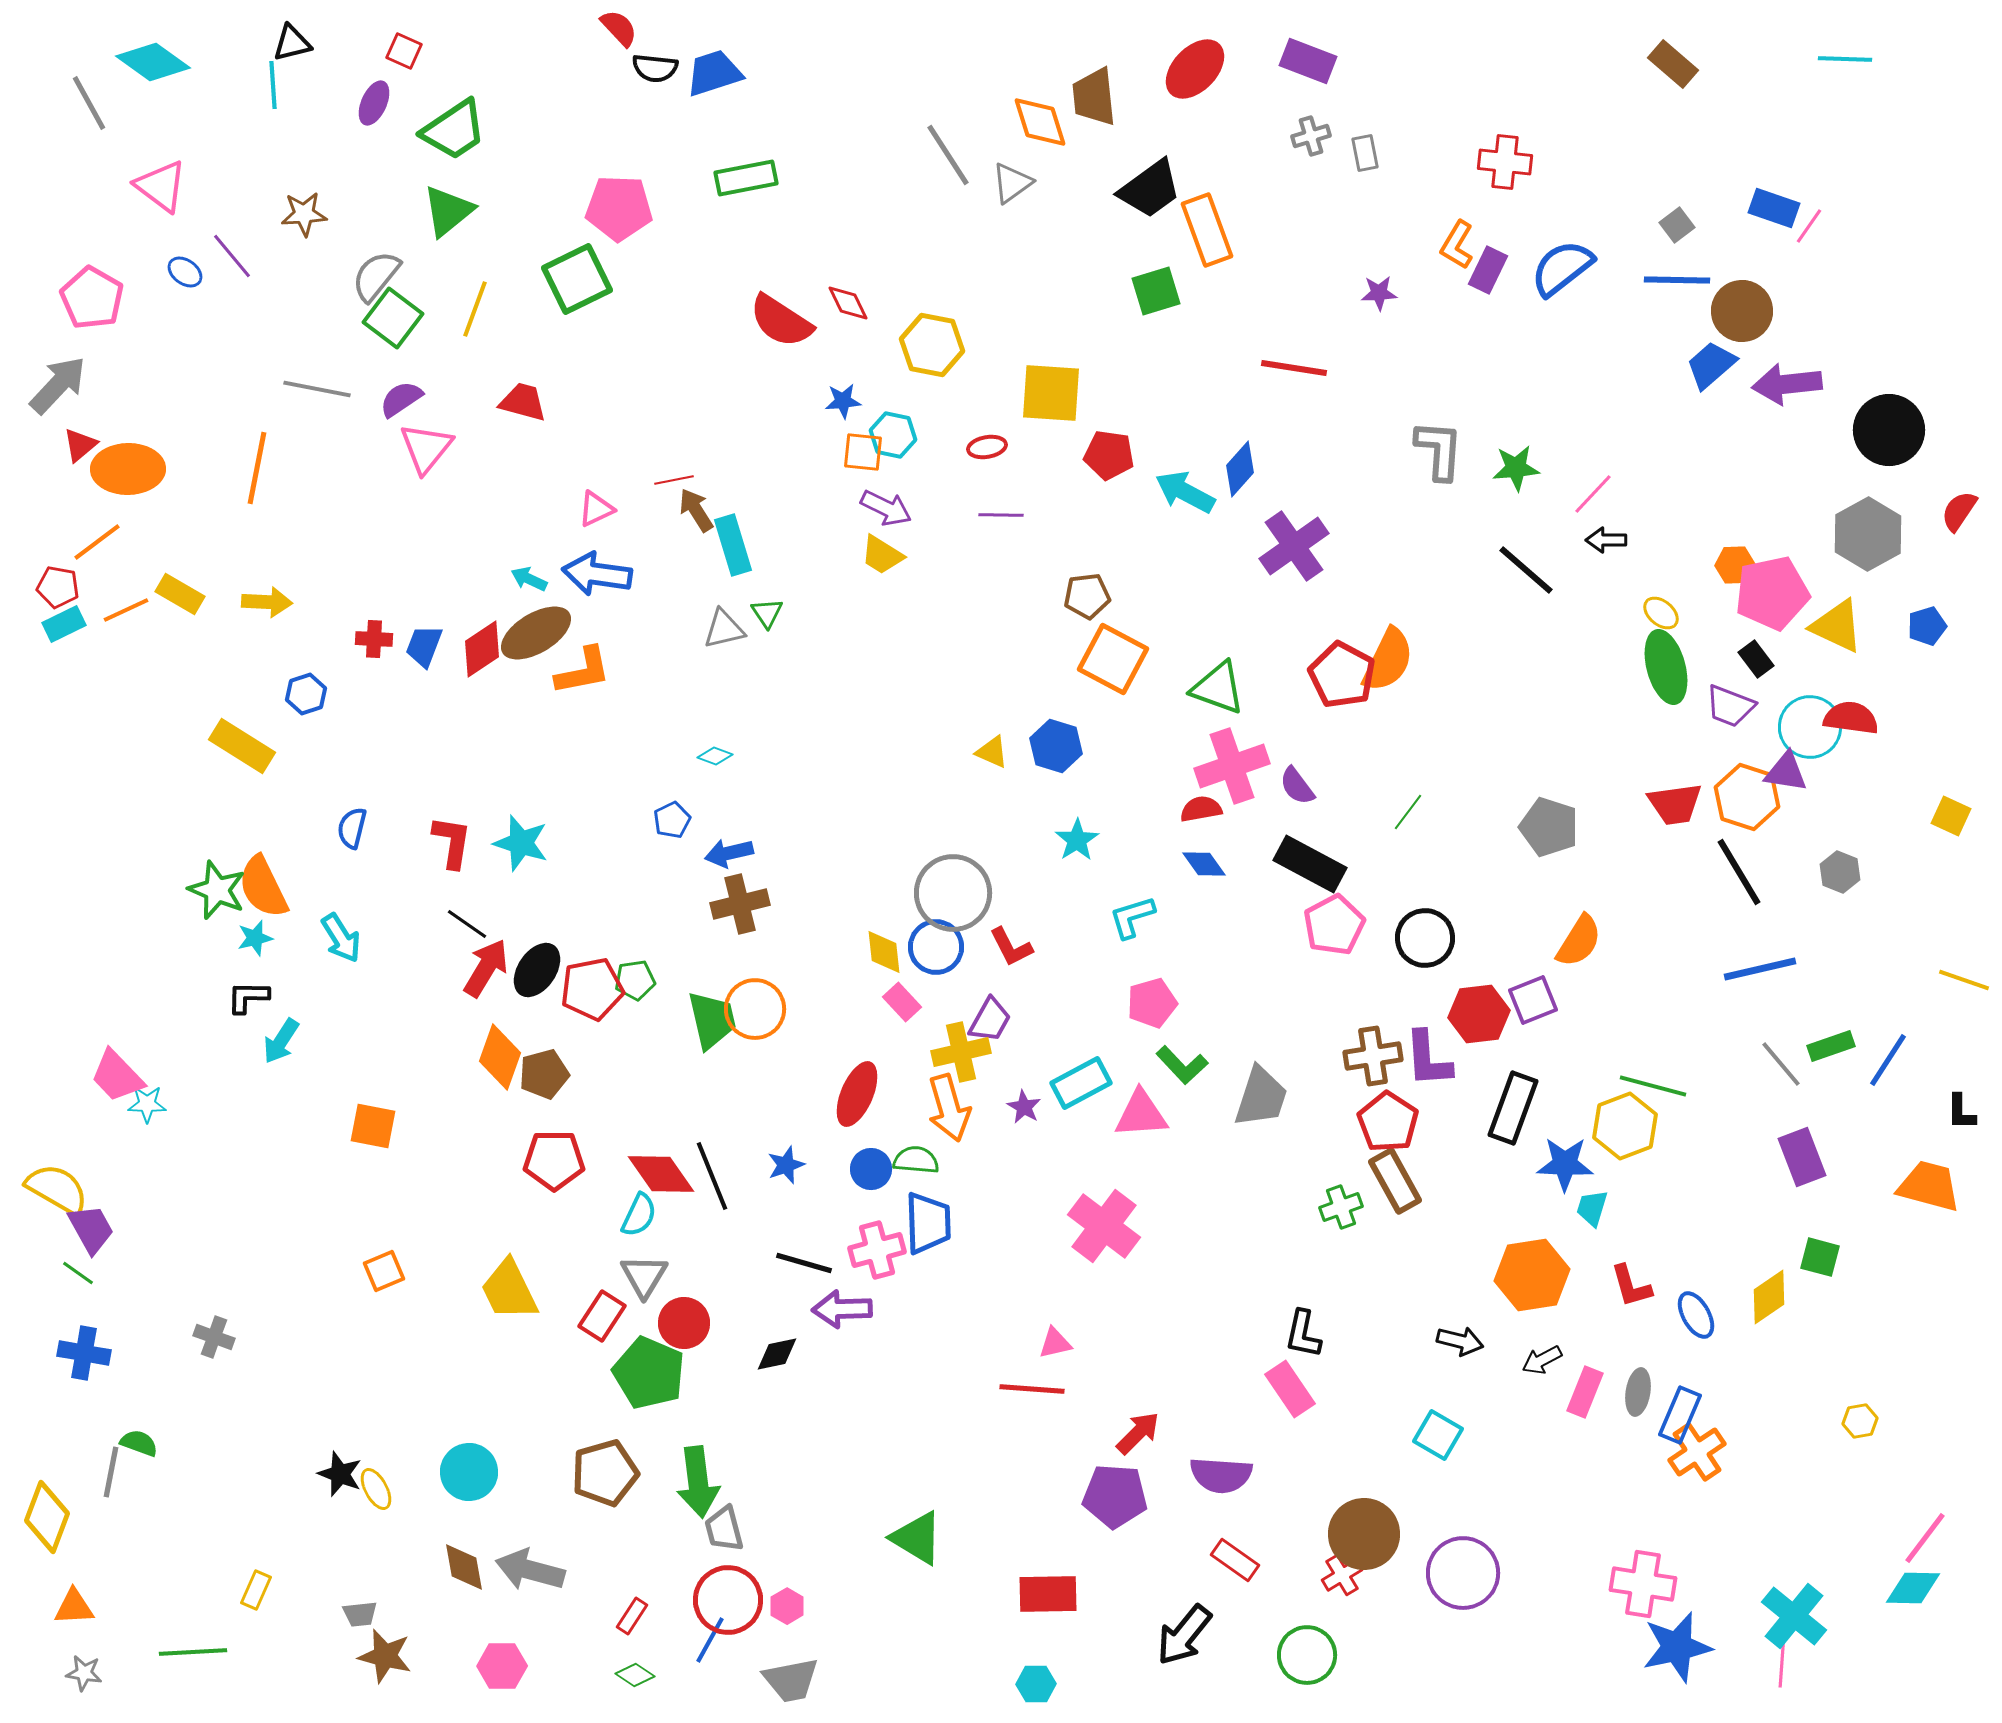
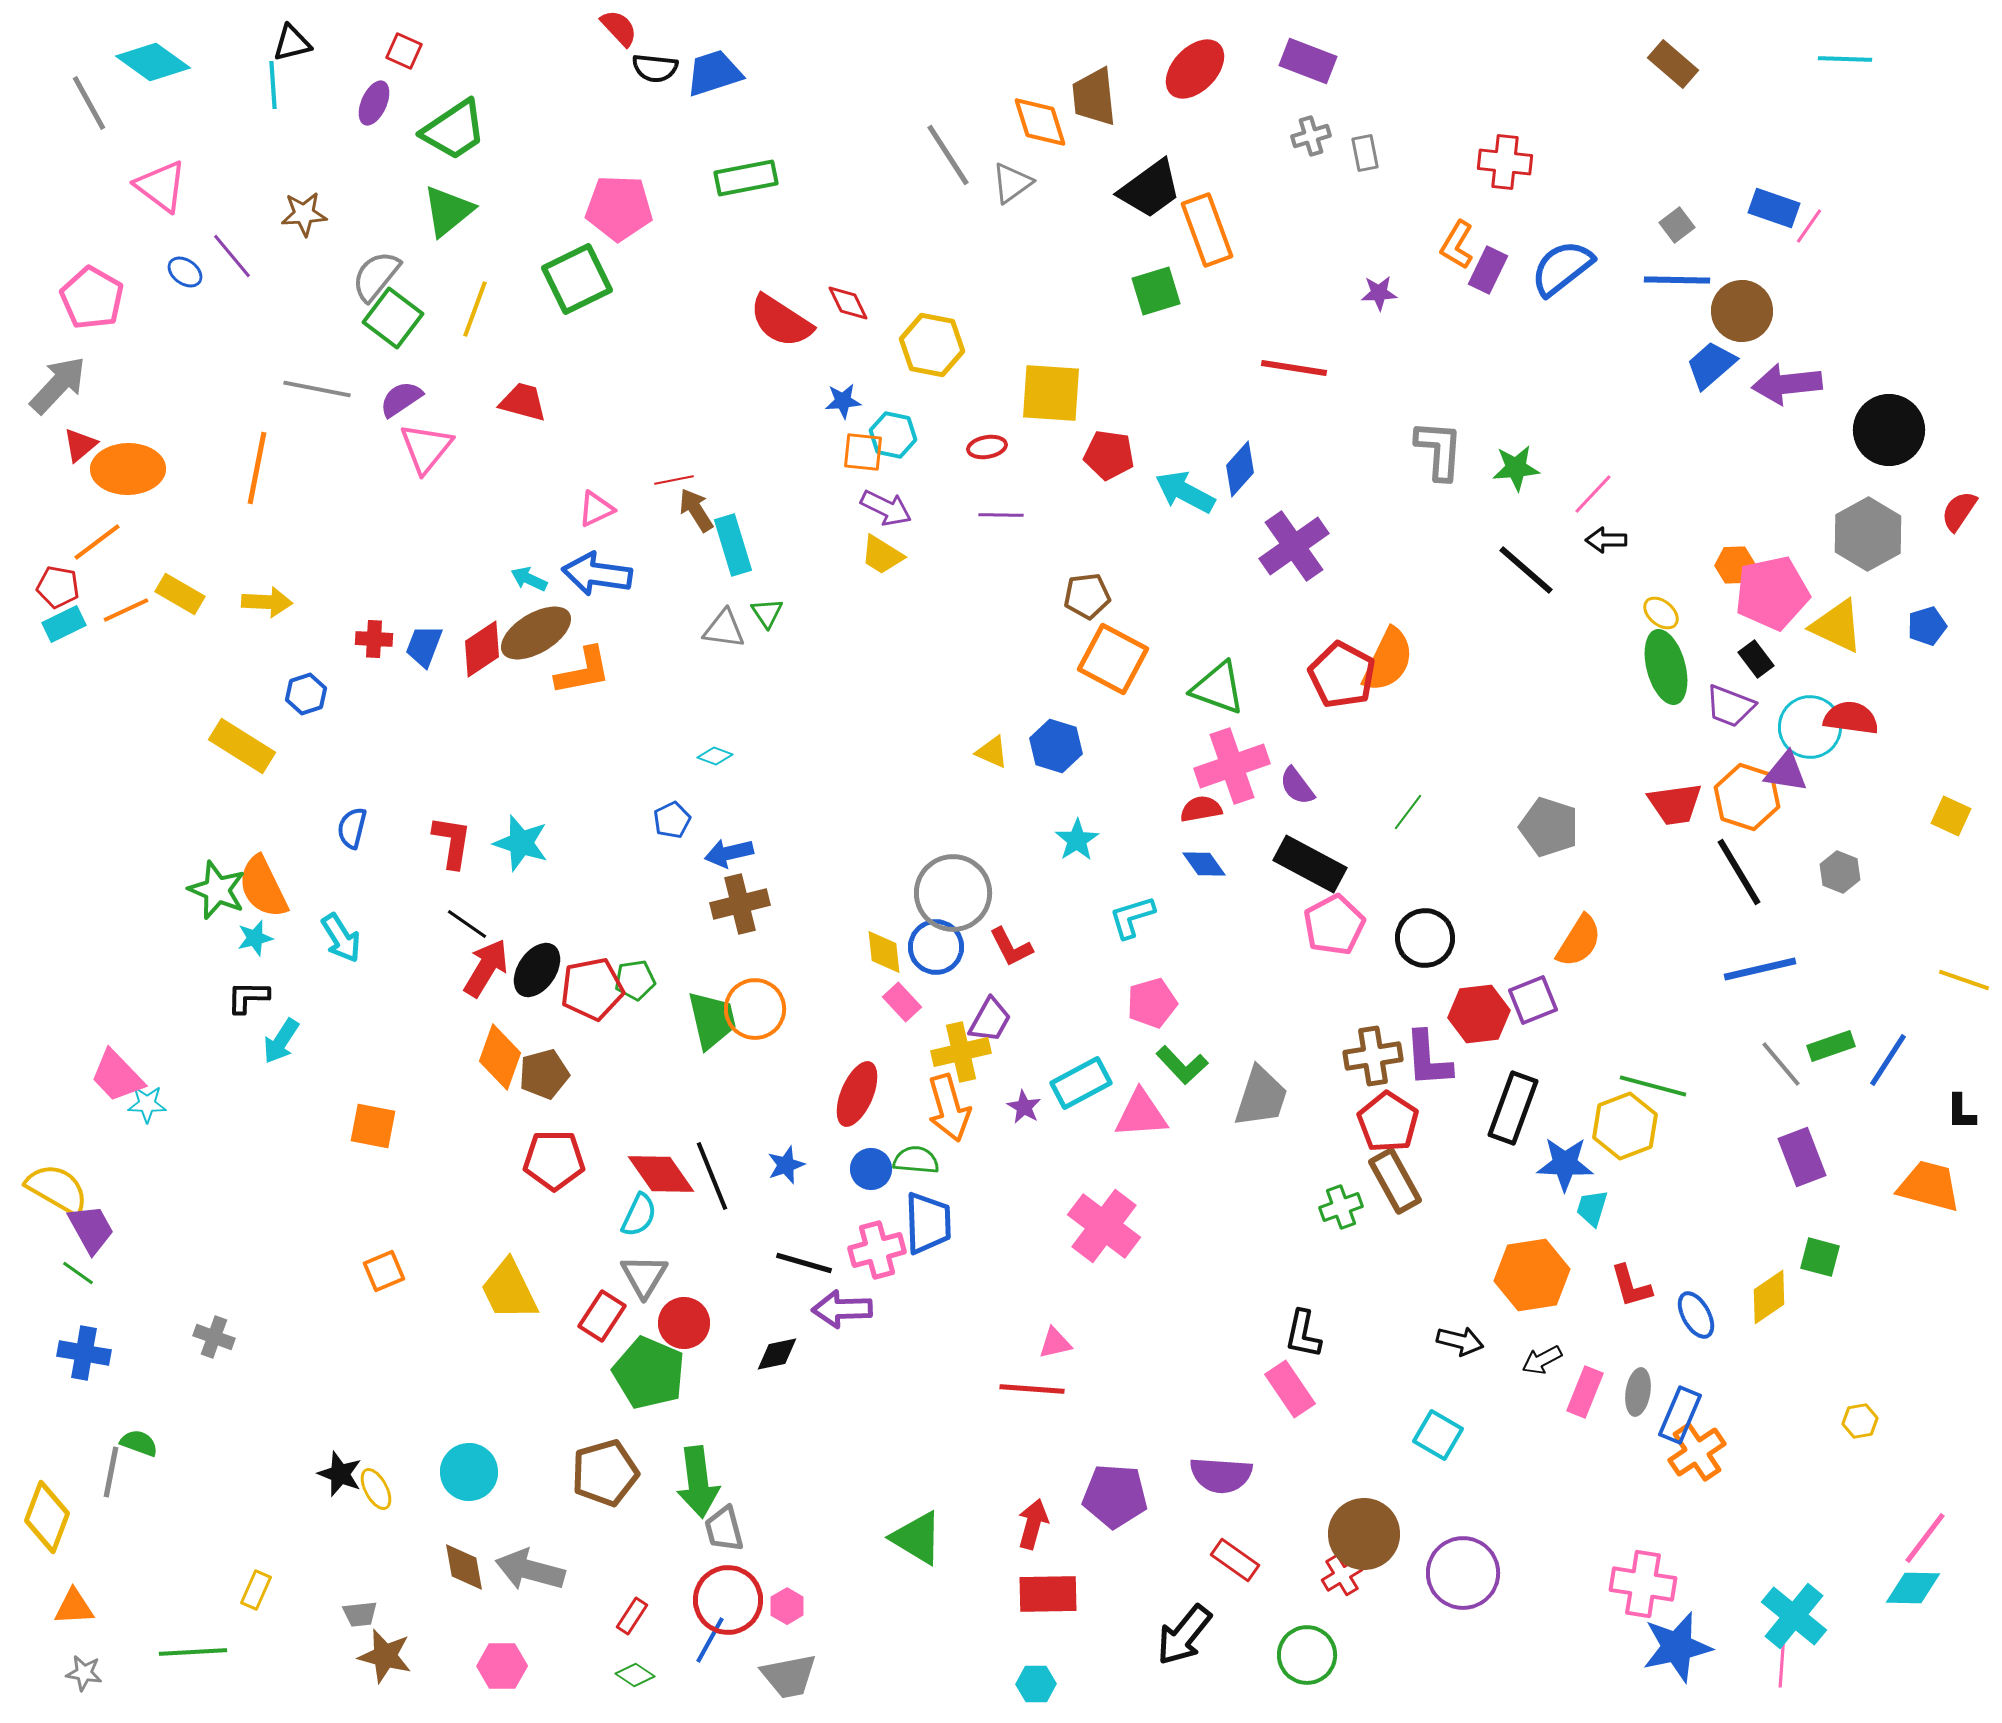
gray triangle at (724, 629): rotated 21 degrees clockwise
red arrow at (1138, 1433): moved 105 px left, 91 px down; rotated 30 degrees counterclockwise
gray trapezoid at (791, 1680): moved 2 px left, 4 px up
